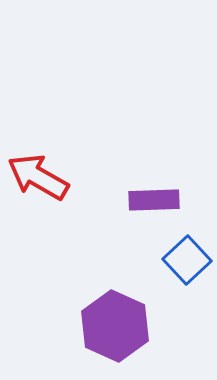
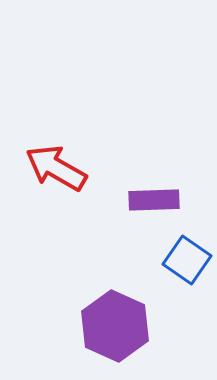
red arrow: moved 18 px right, 9 px up
blue square: rotated 12 degrees counterclockwise
